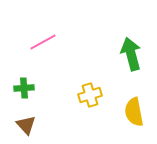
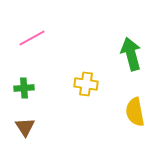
pink line: moved 11 px left, 4 px up
yellow cross: moved 4 px left, 11 px up; rotated 25 degrees clockwise
yellow semicircle: moved 1 px right
brown triangle: moved 1 px left, 2 px down; rotated 10 degrees clockwise
